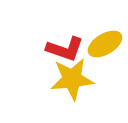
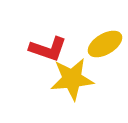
red L-shape: moved 17 px left
